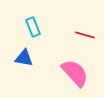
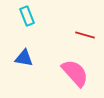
cyan rectangle: moved 6 px left, 11 px up
